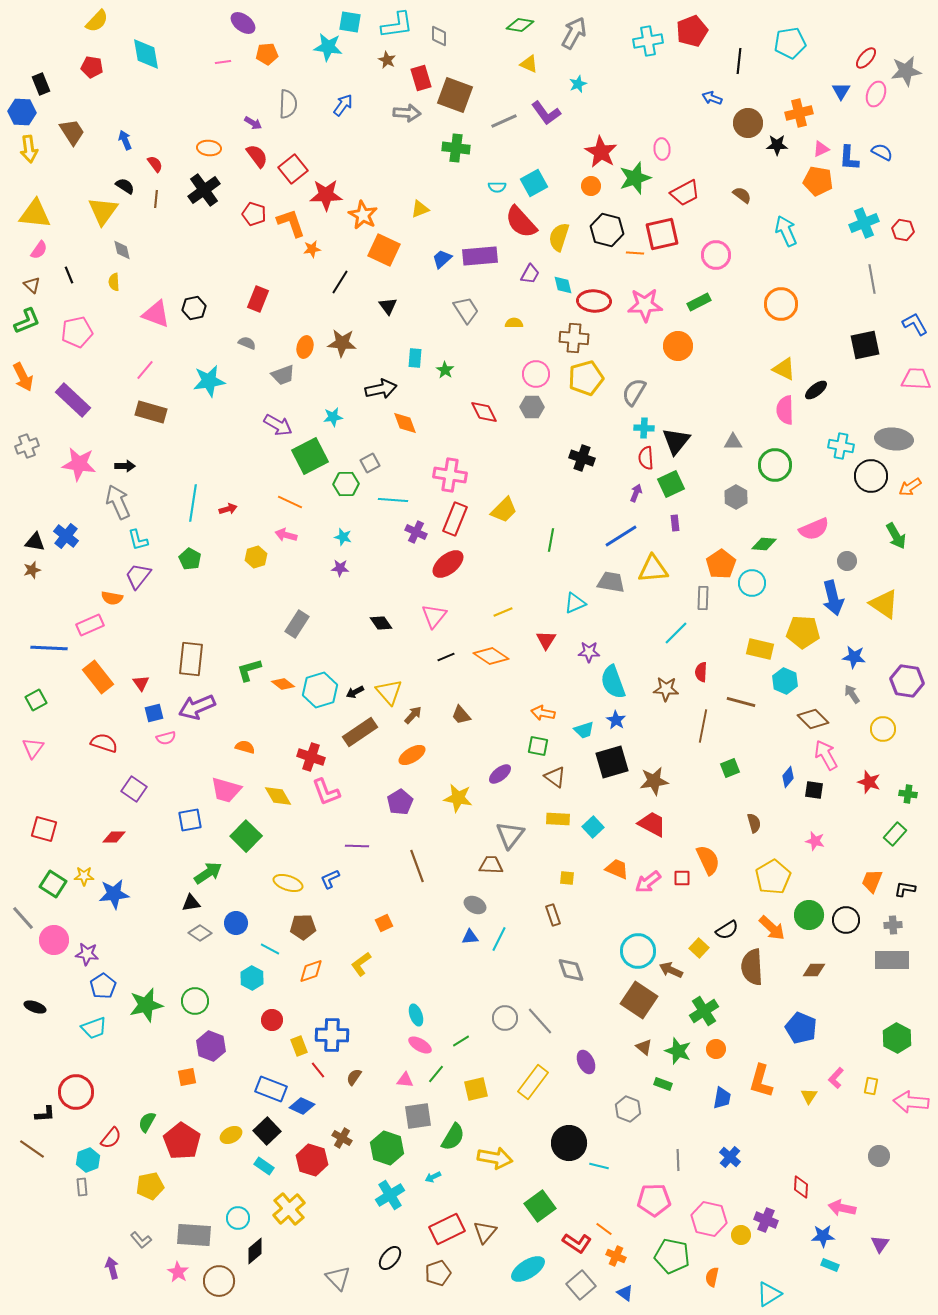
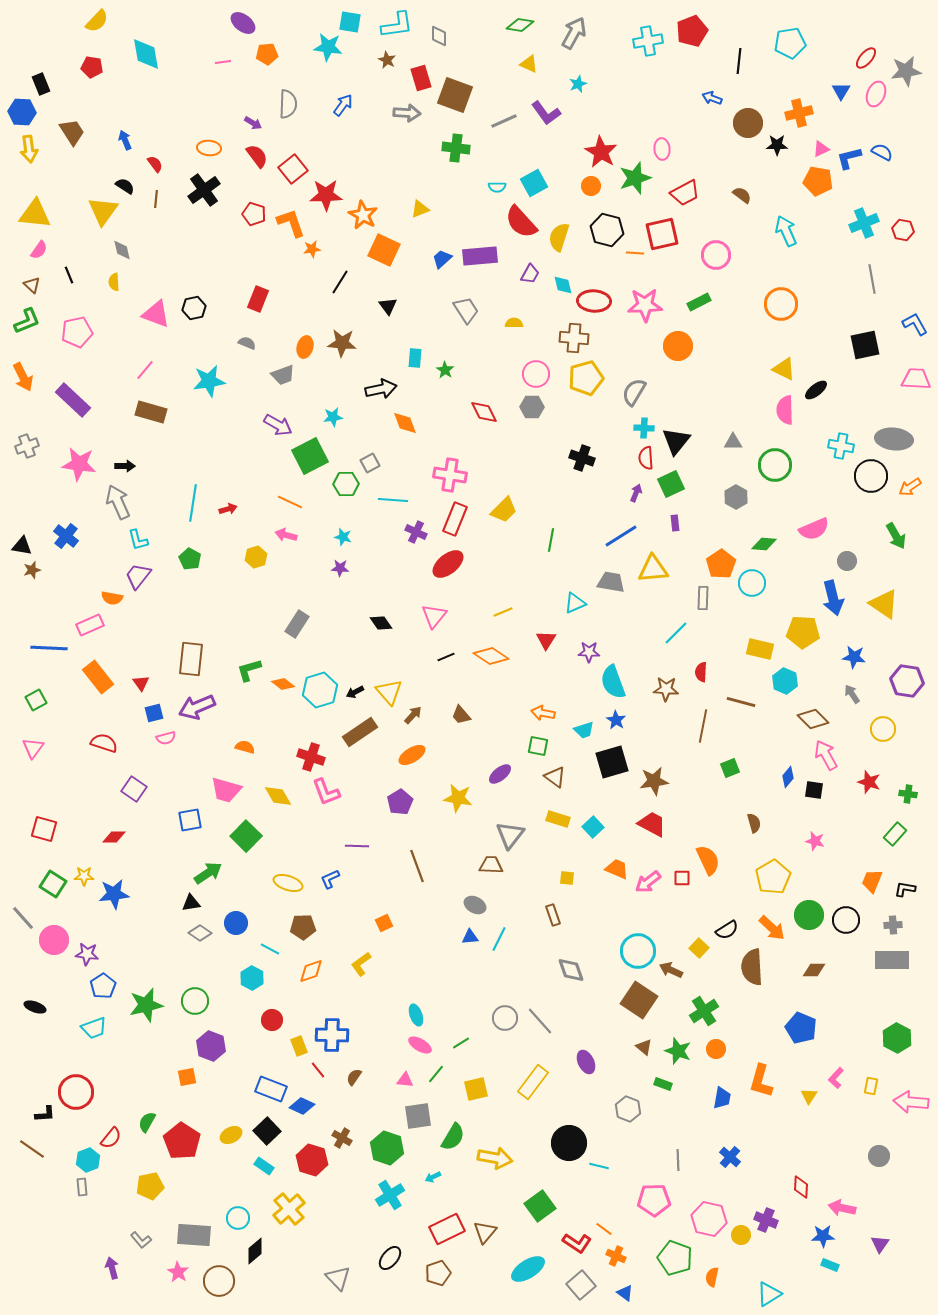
blue L-shape at (849, 158): rotated 72 degrees clockwise
black triangle at (35, 542): moved 13 px left, 4 px down
yellow rectangle at (558, 819): rotated 15 degrees clockwise
green line at (461, 1041): moved 2 px down
green pentagon at (672, 1256): moved 3 px right, 2 px down; rotated 8 degrees clockwise
